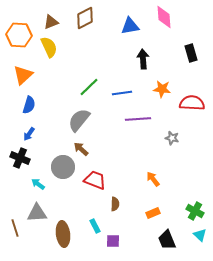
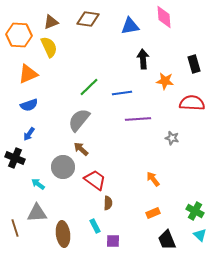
brown diamond: moved 3 px right, 1 px down; rotated 35 degrees clockwise
black rectangle: moved 3 px right, 11 px down
orange triangle: moved 5 px right, 1 px up; rotated 20 degrees clockwise
orange star: moved 3 px right, 8 px up
blue semicircle: rotated 54 degrees clockwise
black cross: moved 5 px left
red trapezoid: rotated 15 degrees clockwise
brown semicircle: moved 7 px left, 1 px up
